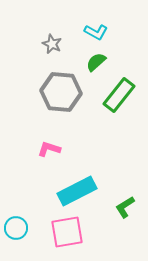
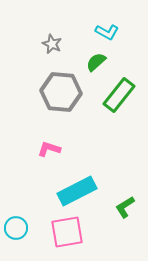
cyan L-shape: moved 11 px right
